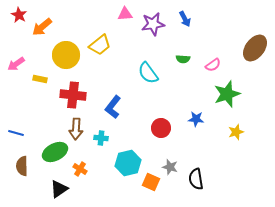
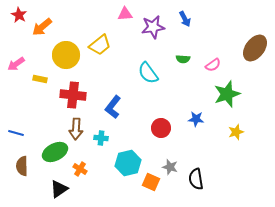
purple star: moved 3 px down
